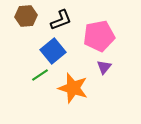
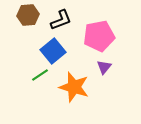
brown hexagon: moved 2 px right, 1 px up
orange star: moved 1 px right, 1 px up
